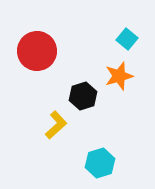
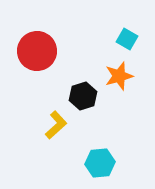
cyan square: rotated 10 degrees counterclockwise
cyan hexagon: rotated 12 degrees clockwise
